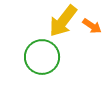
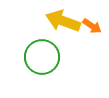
yellow arrow: rotated 72 degrees clockwise
